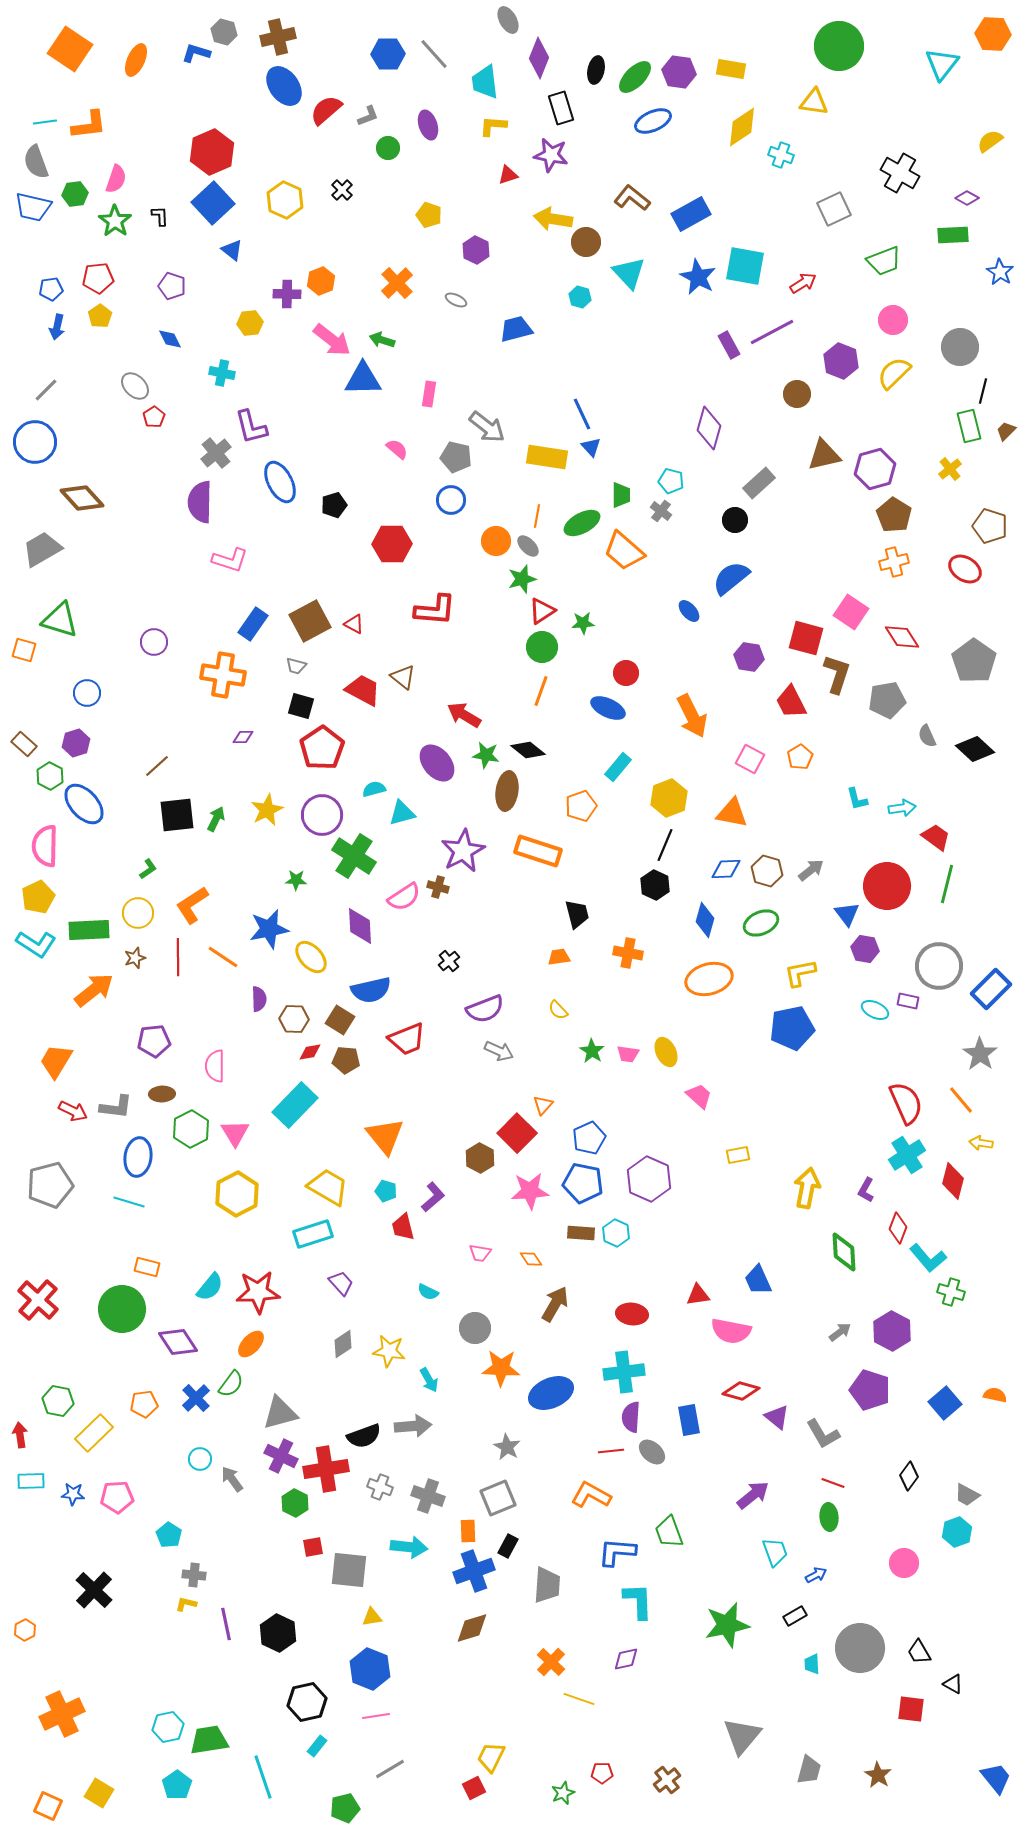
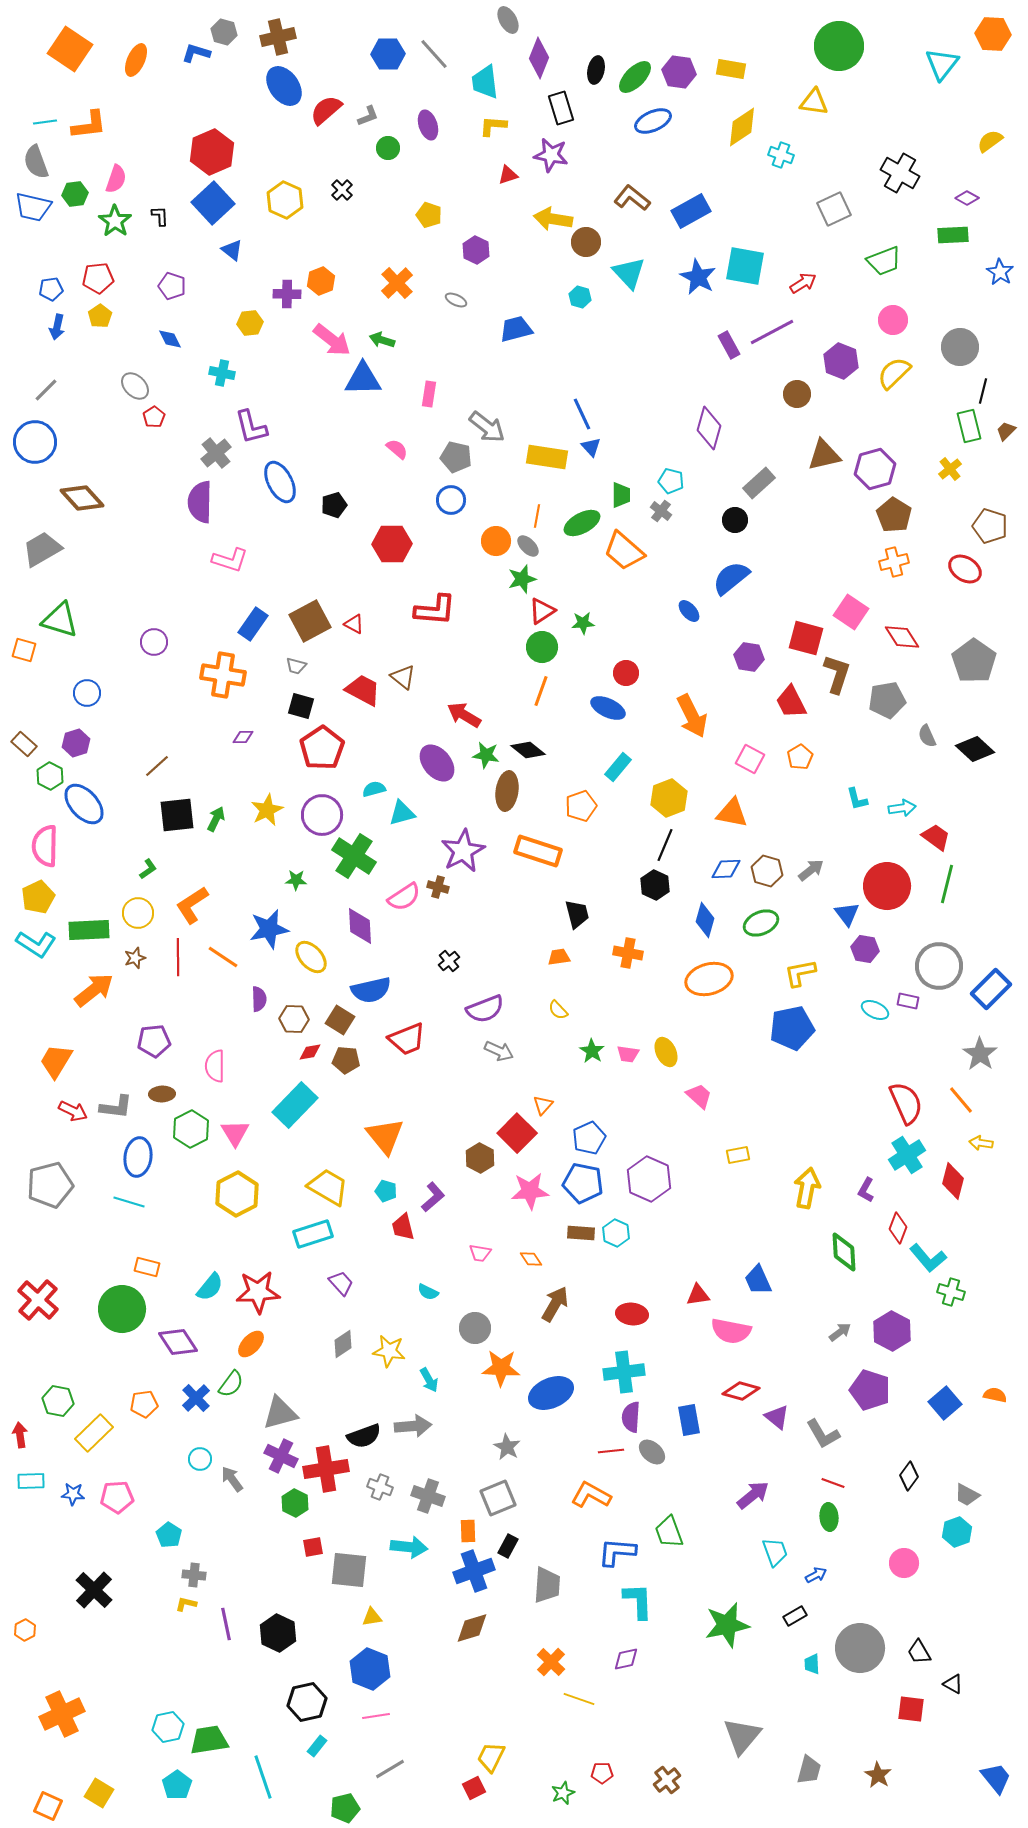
blue rectangle at (691, 214): moved 3 px up
